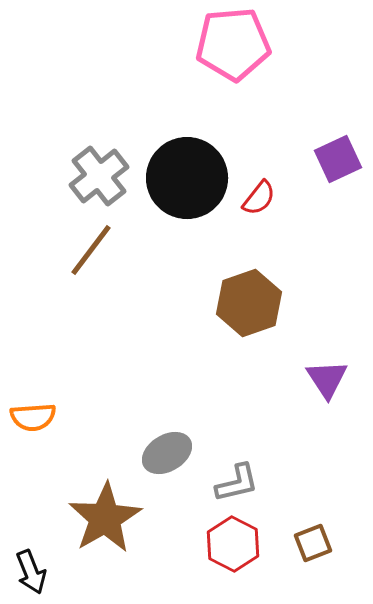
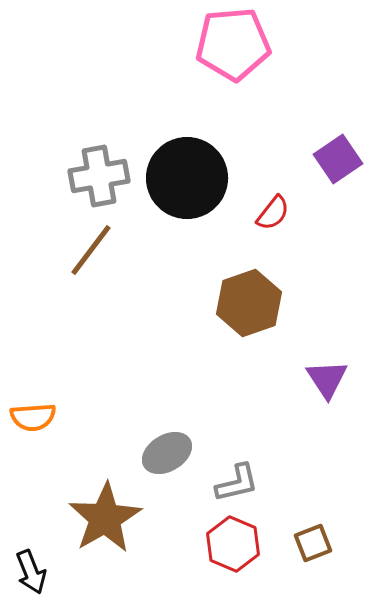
purple square: rotated 9 degrees counterclockwise
gray cross: rotated 28 degrees clockwise
red semicircle: moved 14 px right, 15 px down
red hexagon: rotated 4 degrees counterclockwise
